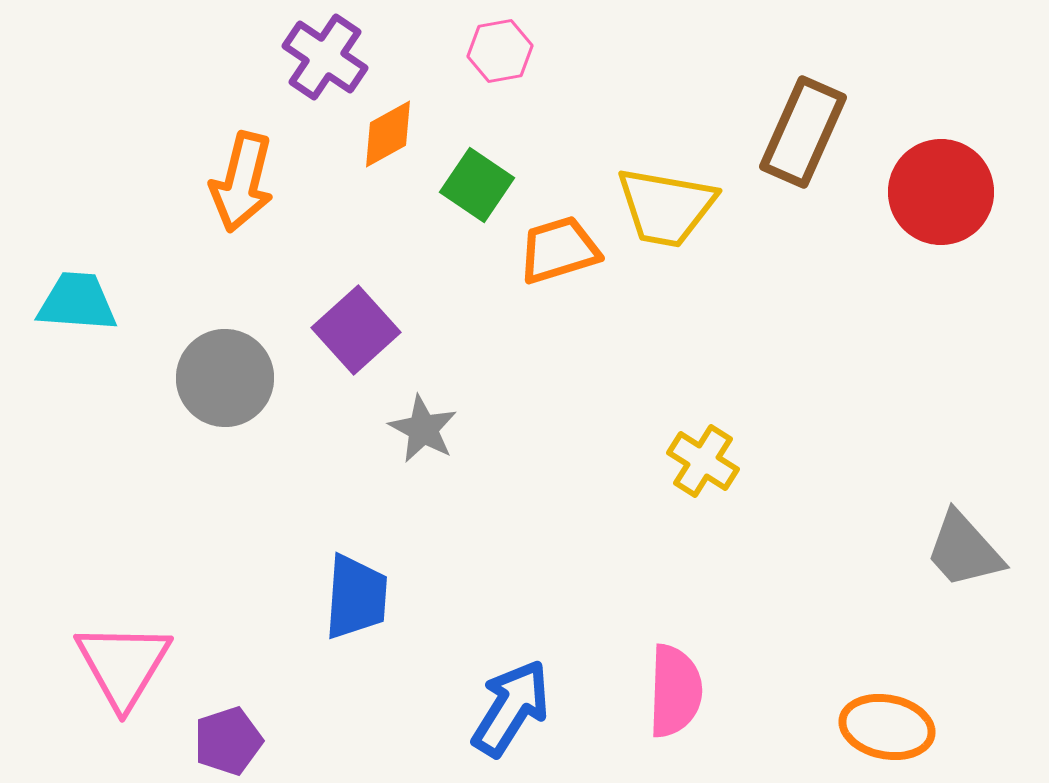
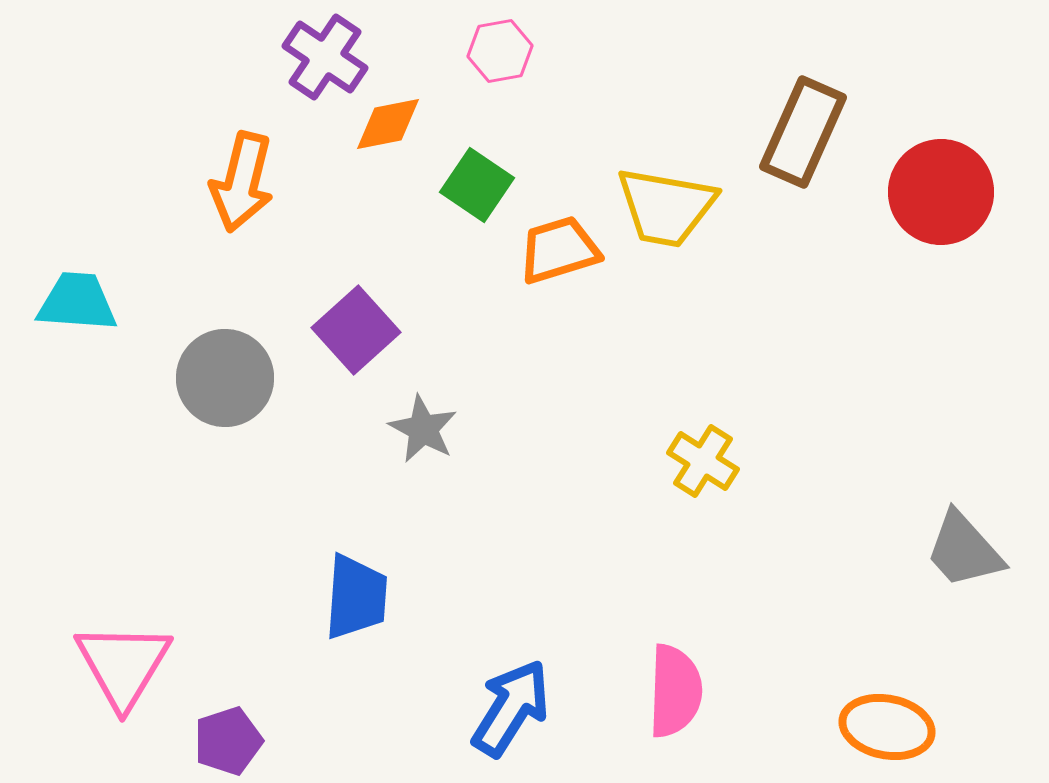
orange diamond: moved 10 px up; rotated 18 degrees clockwise
